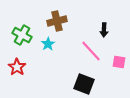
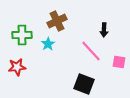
brown cross: rotated 12 degrees counterclockwise
green cross: rotated 30 degrees counterclockwise
red star: rotated 30 degrees clockwise
